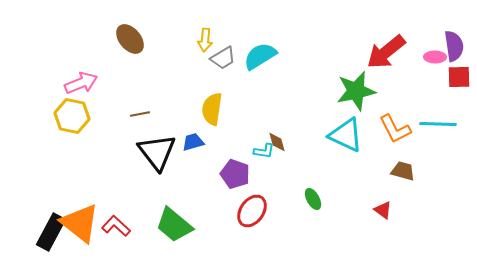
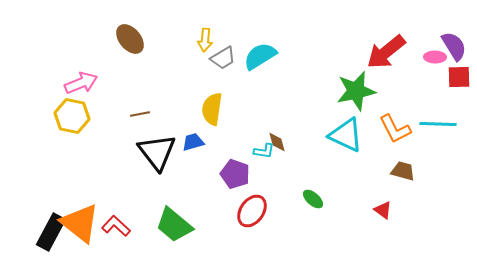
purple semicircle: rotated 24 degrees counterclockwise
green ellipse: rotated 20 degrees counterclockwise
